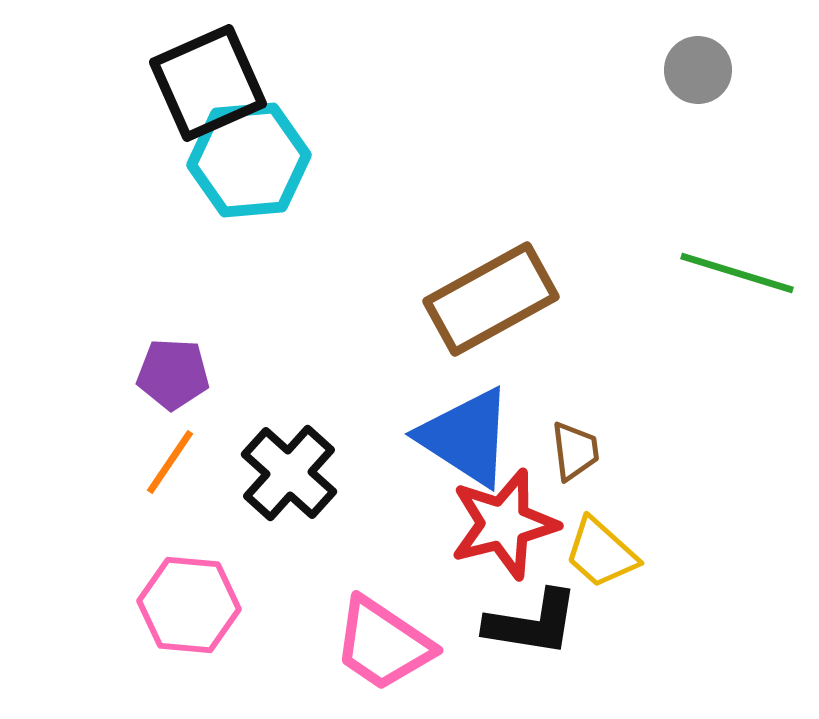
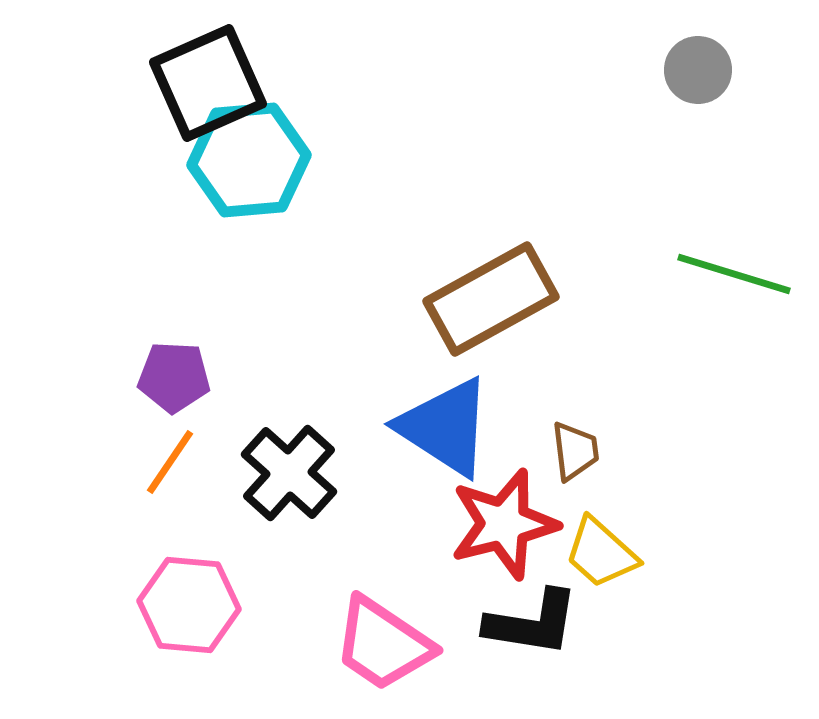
green line: moved 3 px left, 1 px down
purple pentagon: moved 1 px right, 3 px down
blue triangle: moved 21 px left, 10 px up
